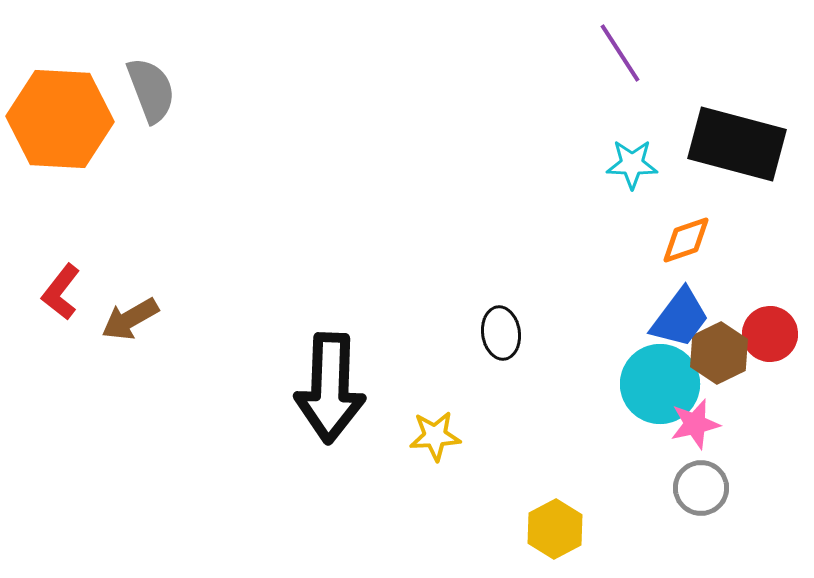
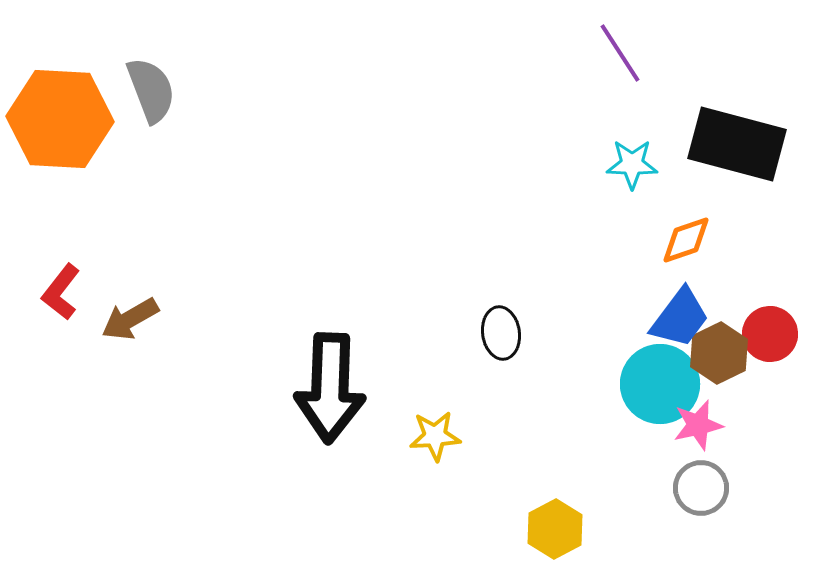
pink star: moved 3 px right, 1 px down
